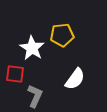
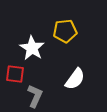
yellow pentagon: moved 3 px right, 4 px up
